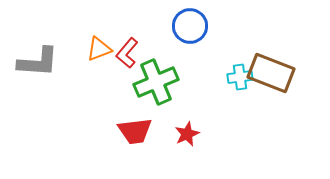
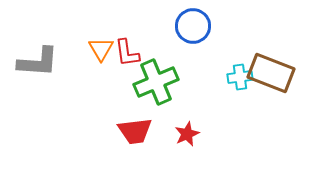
blue circle: moved 3 px right
orange triangle: moved 2 px right; rotated 40 degrees counterclockwise
red L-shape: rotated 48 degrees counterclockwise
